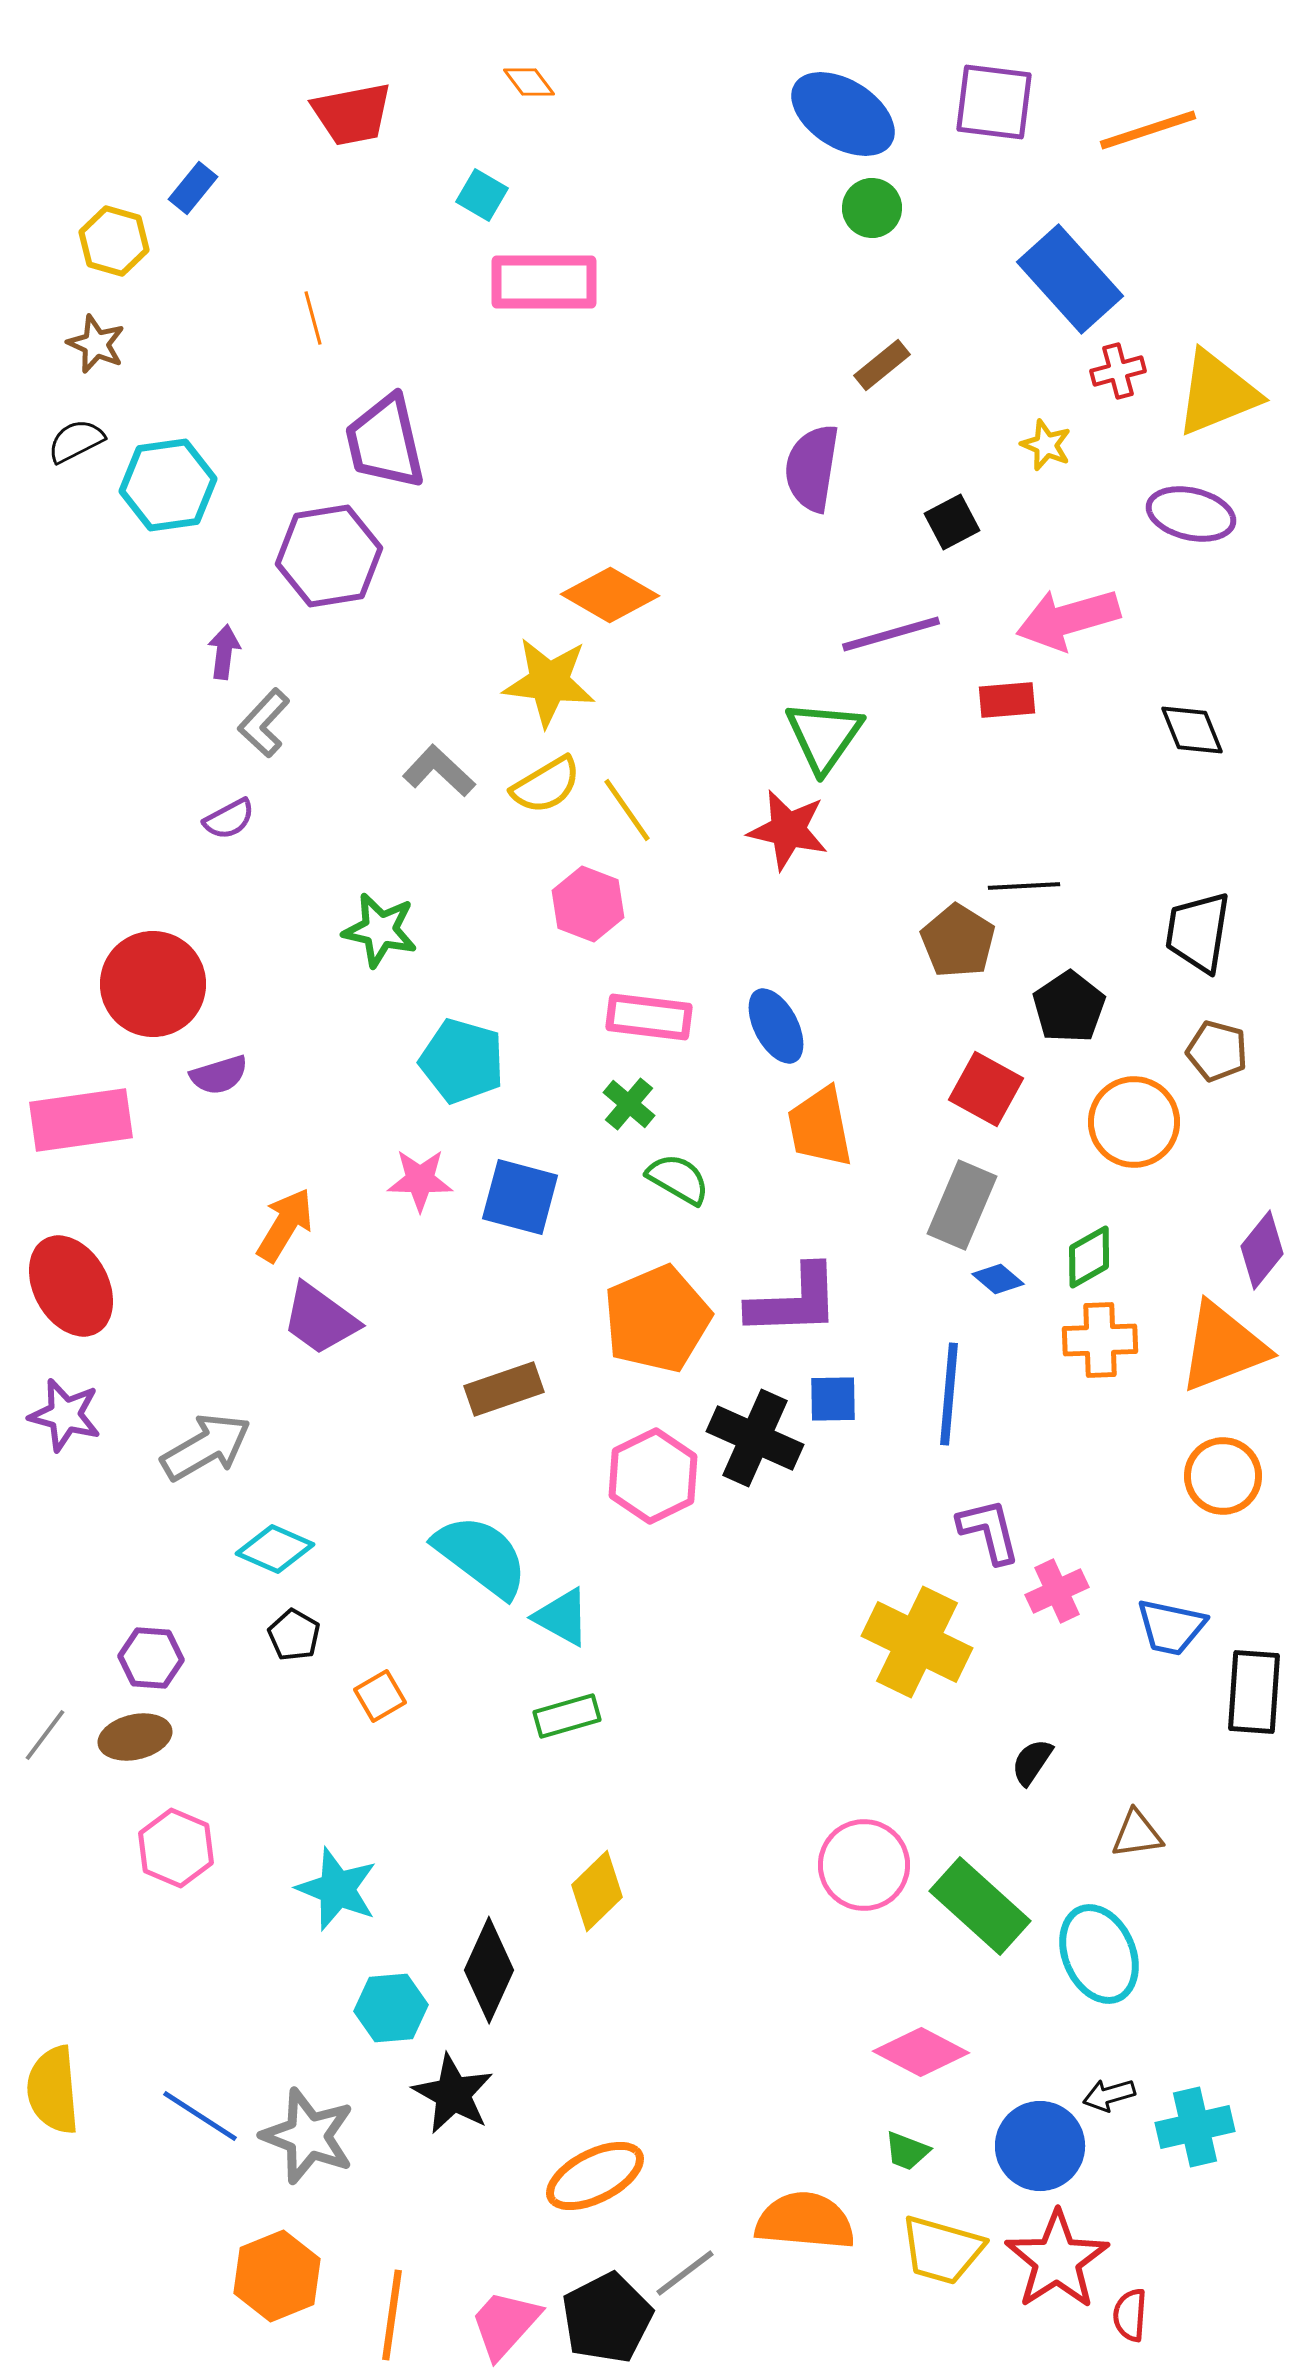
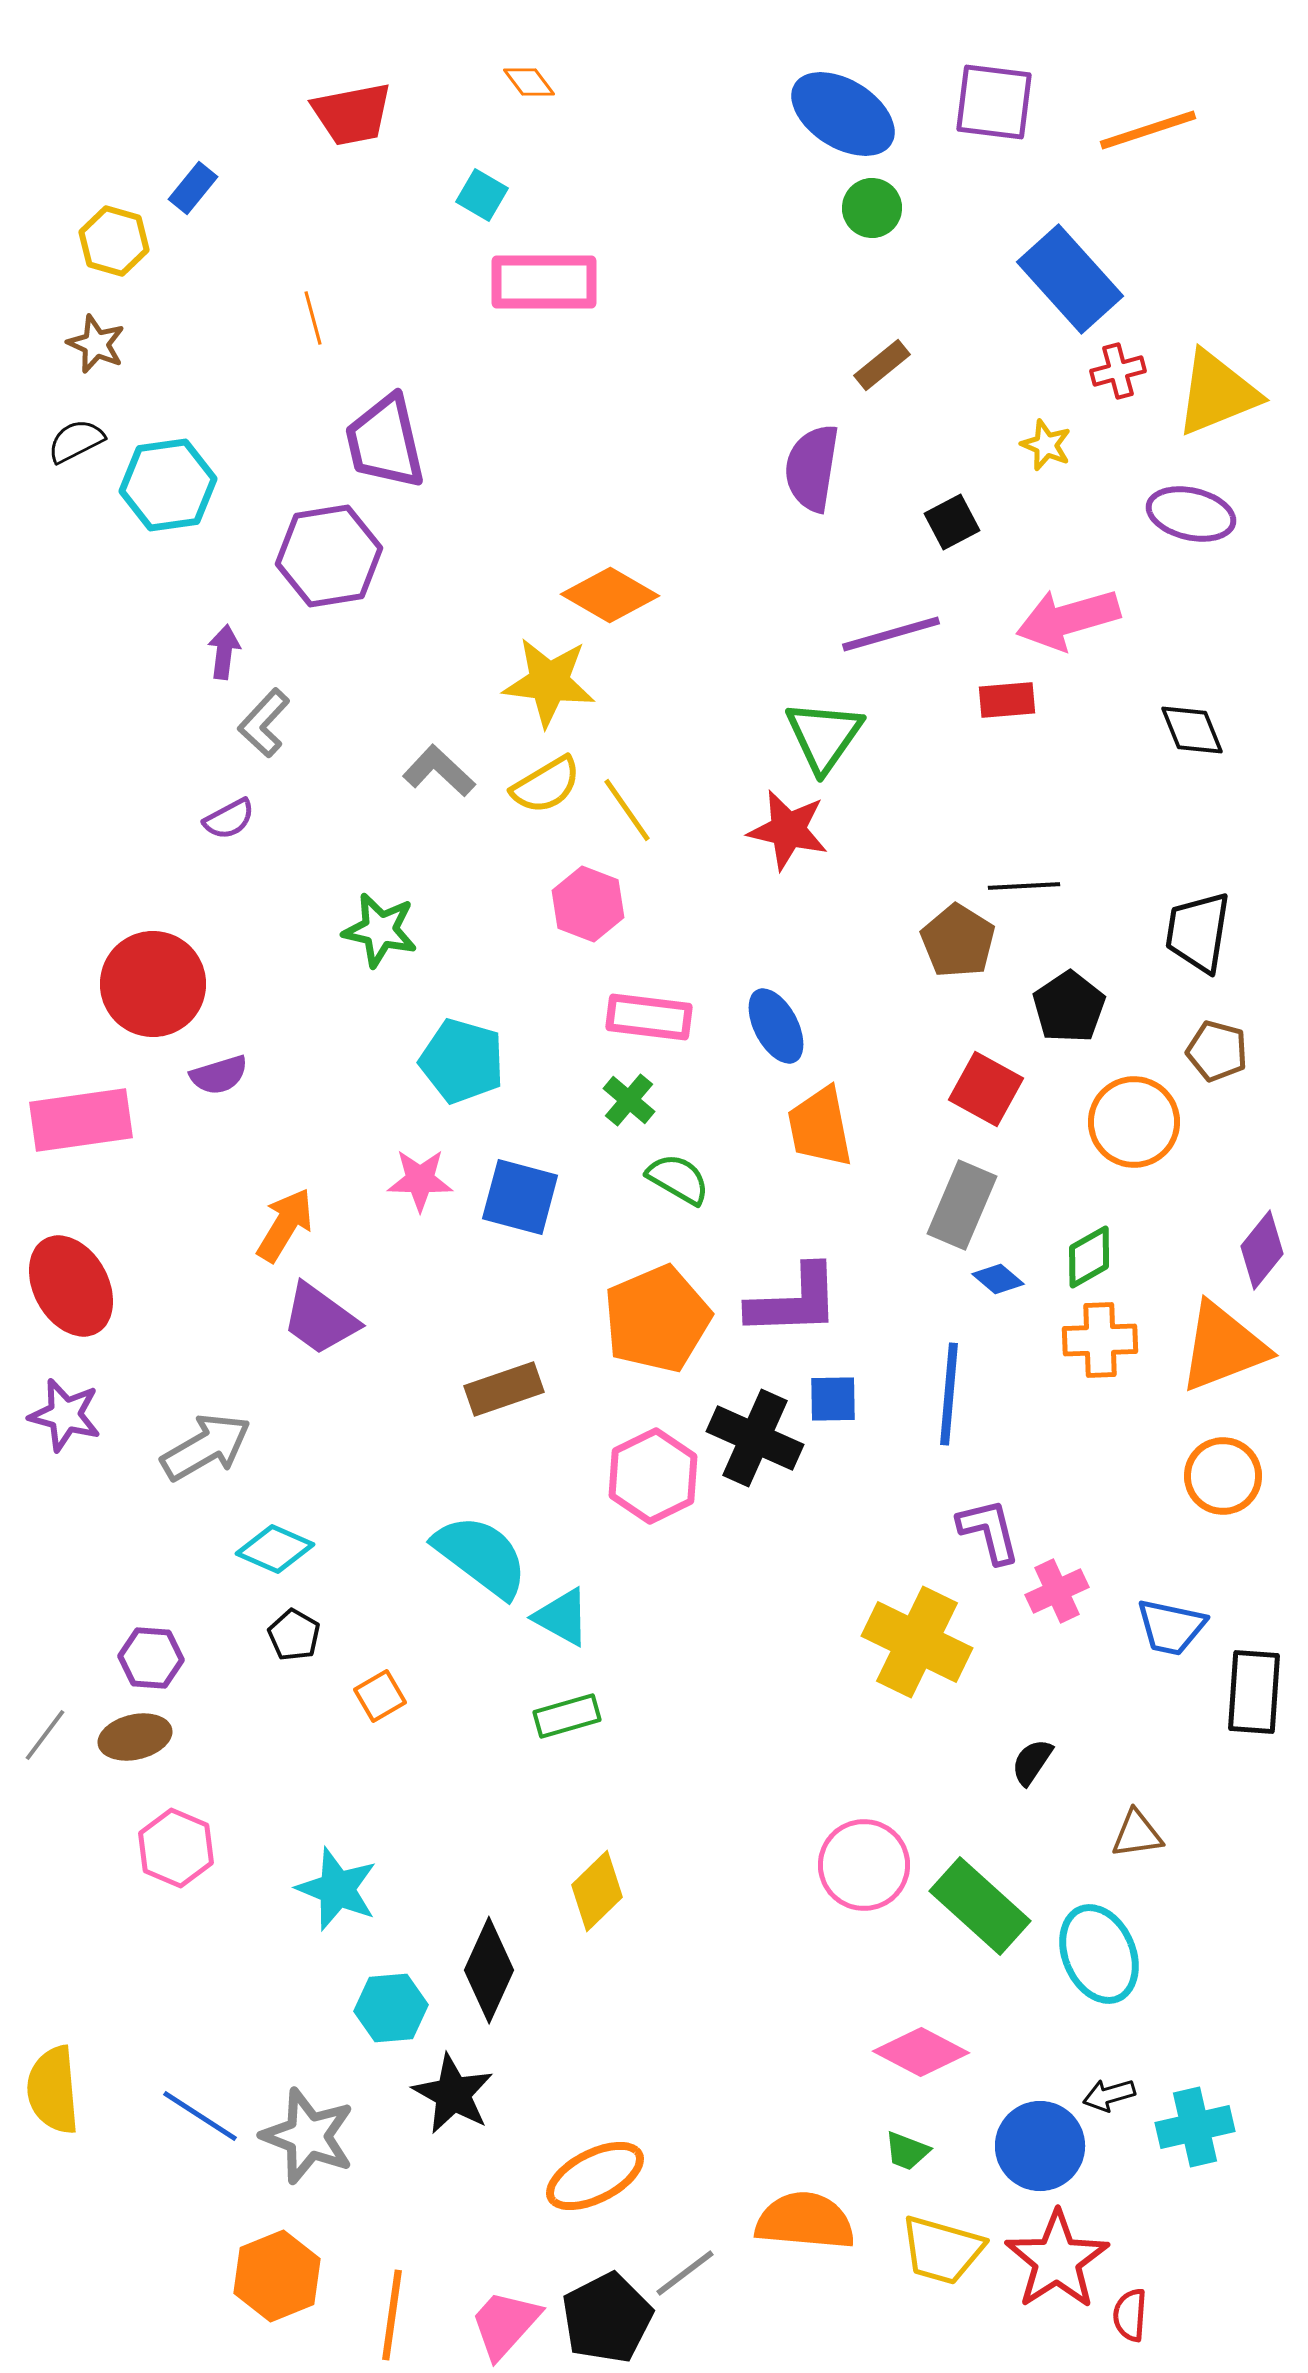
green cross at (629, 1104): moved 4 px up
